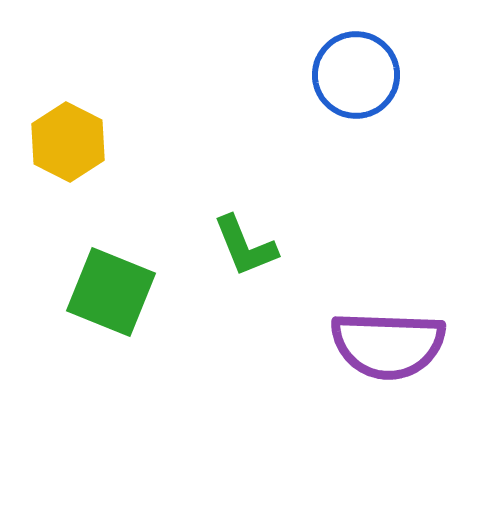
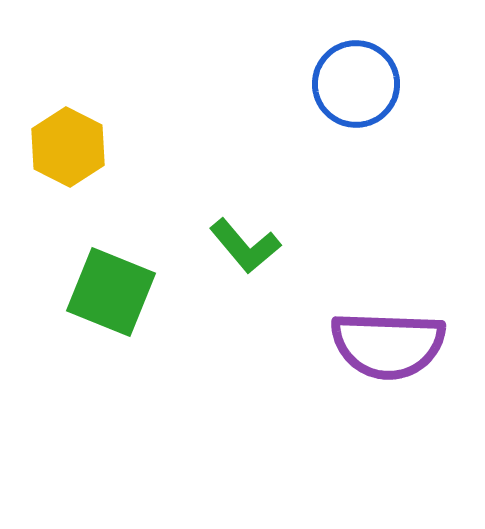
blue circle: moved 9 px down
yellow hexagon: moved 5 px down
green L-shape: rotated 18 degrees counterclockwise
